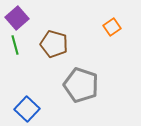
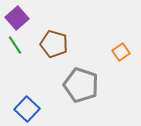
orange square: moved 9 px right, 25 px down
green line: rotated 18 degrees counterclockwise
